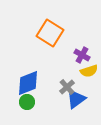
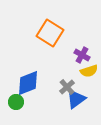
green circle: moved 11 px left
